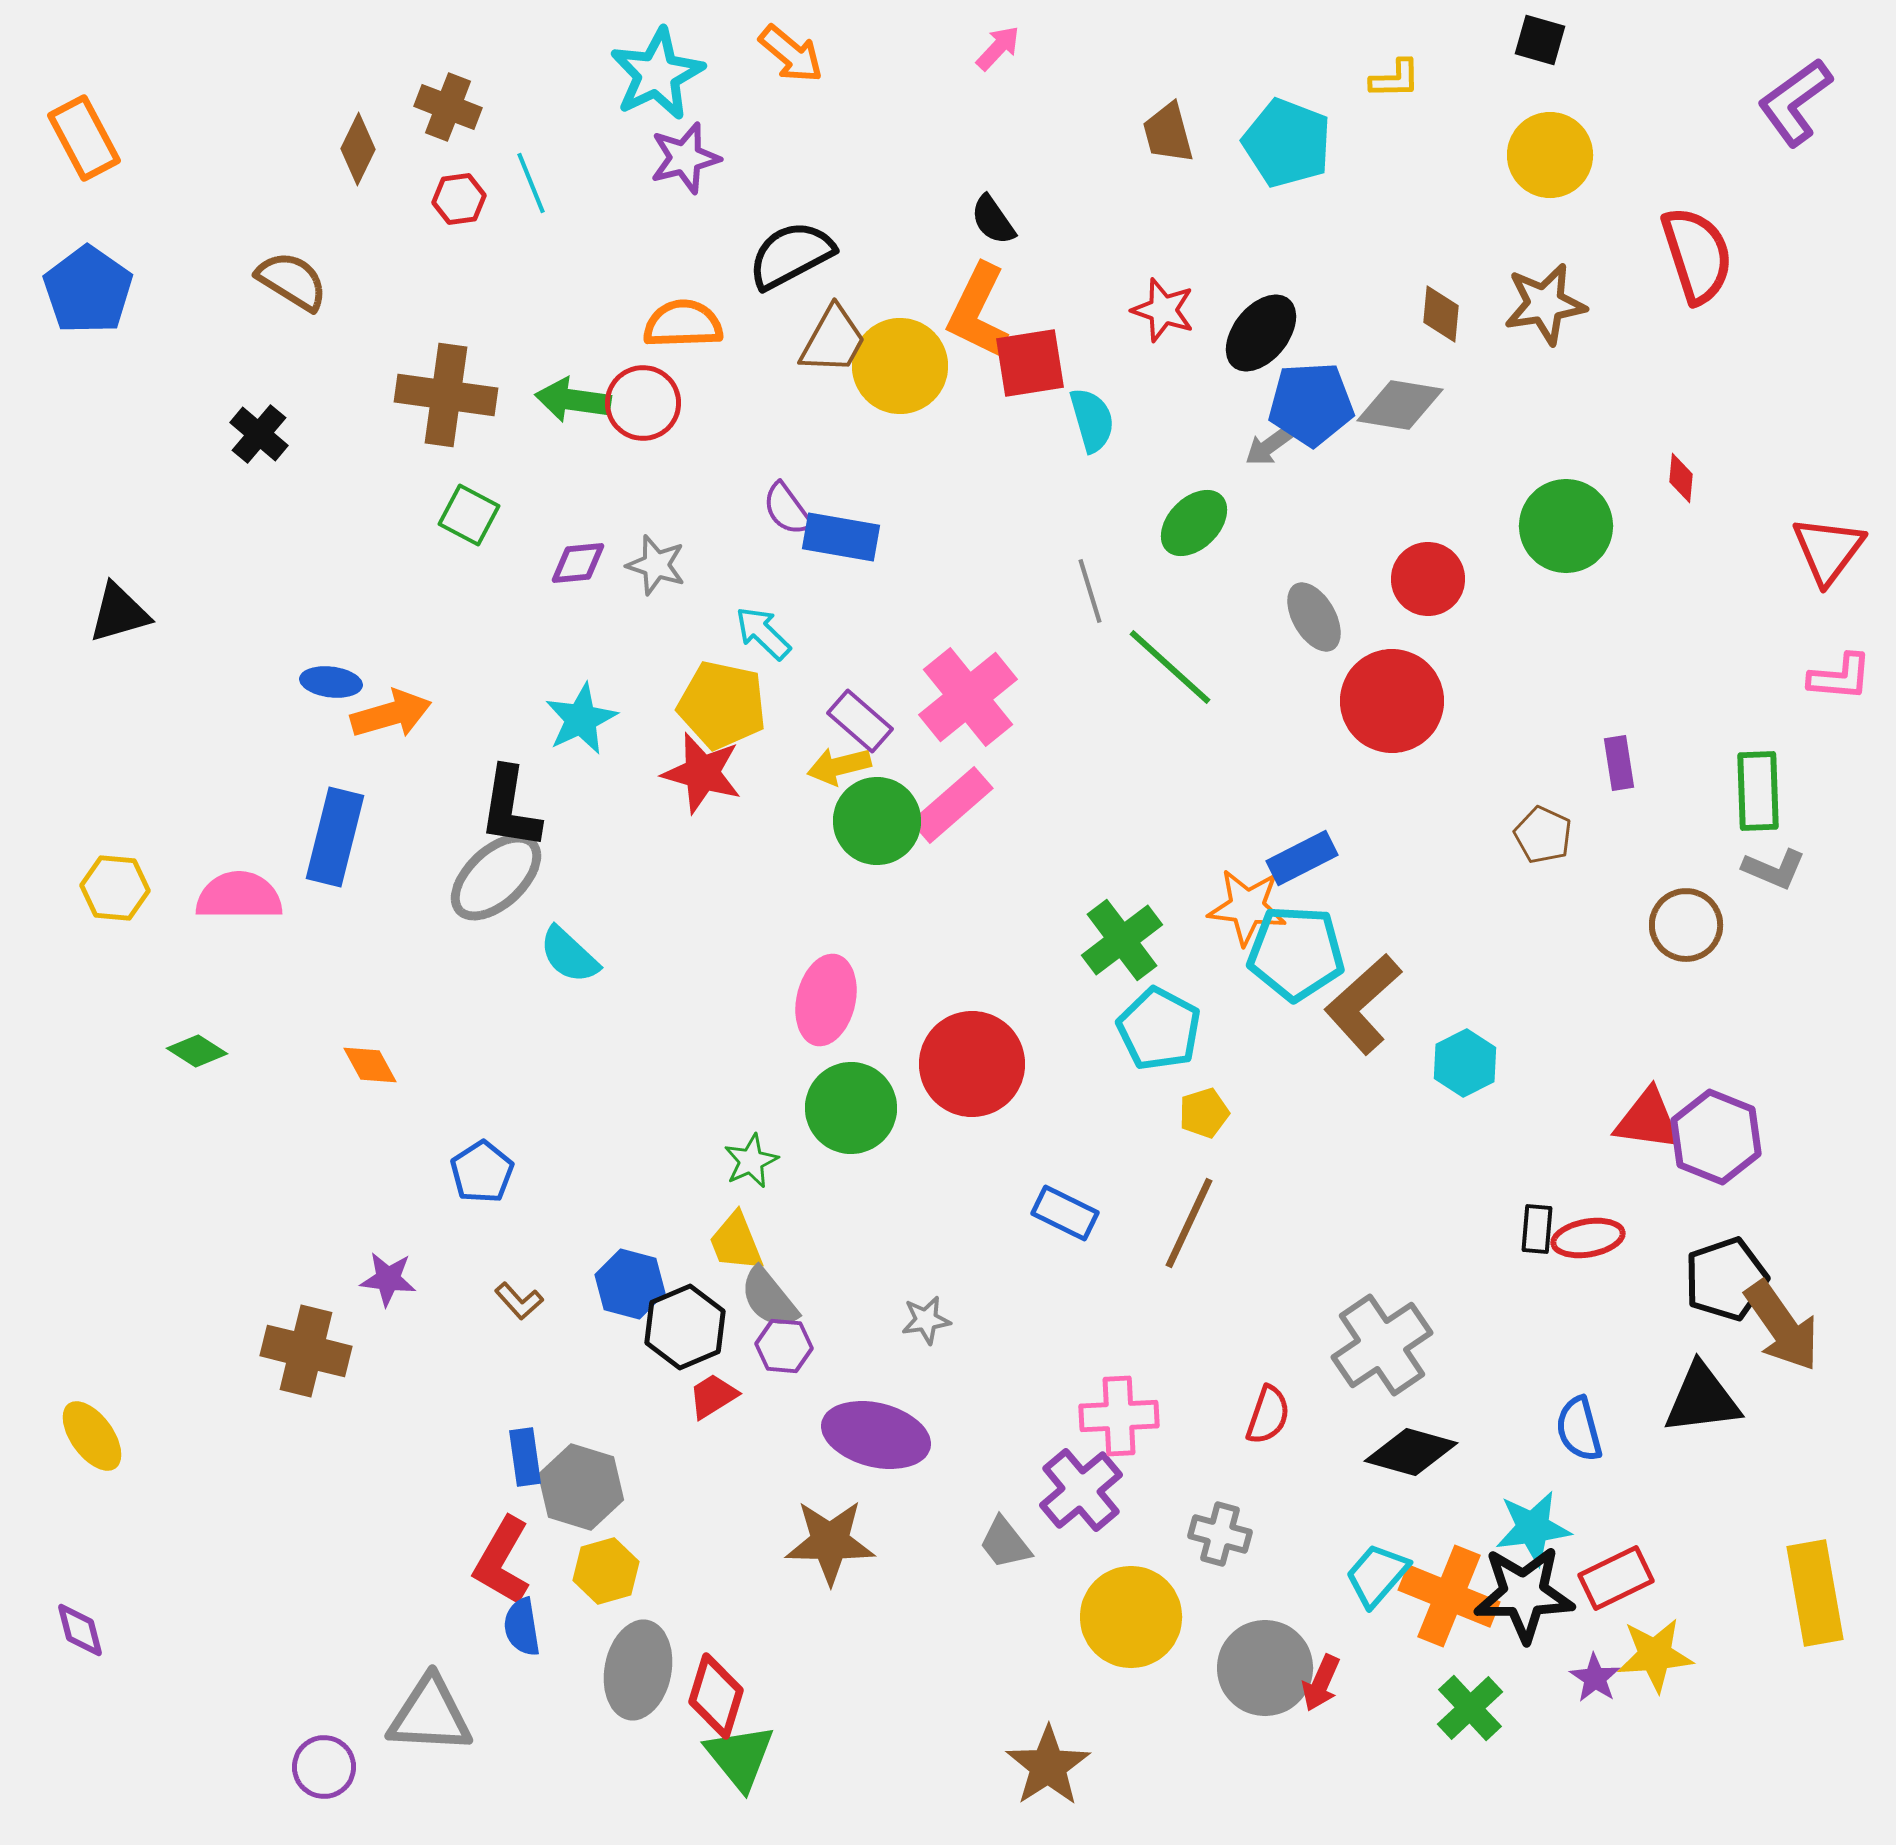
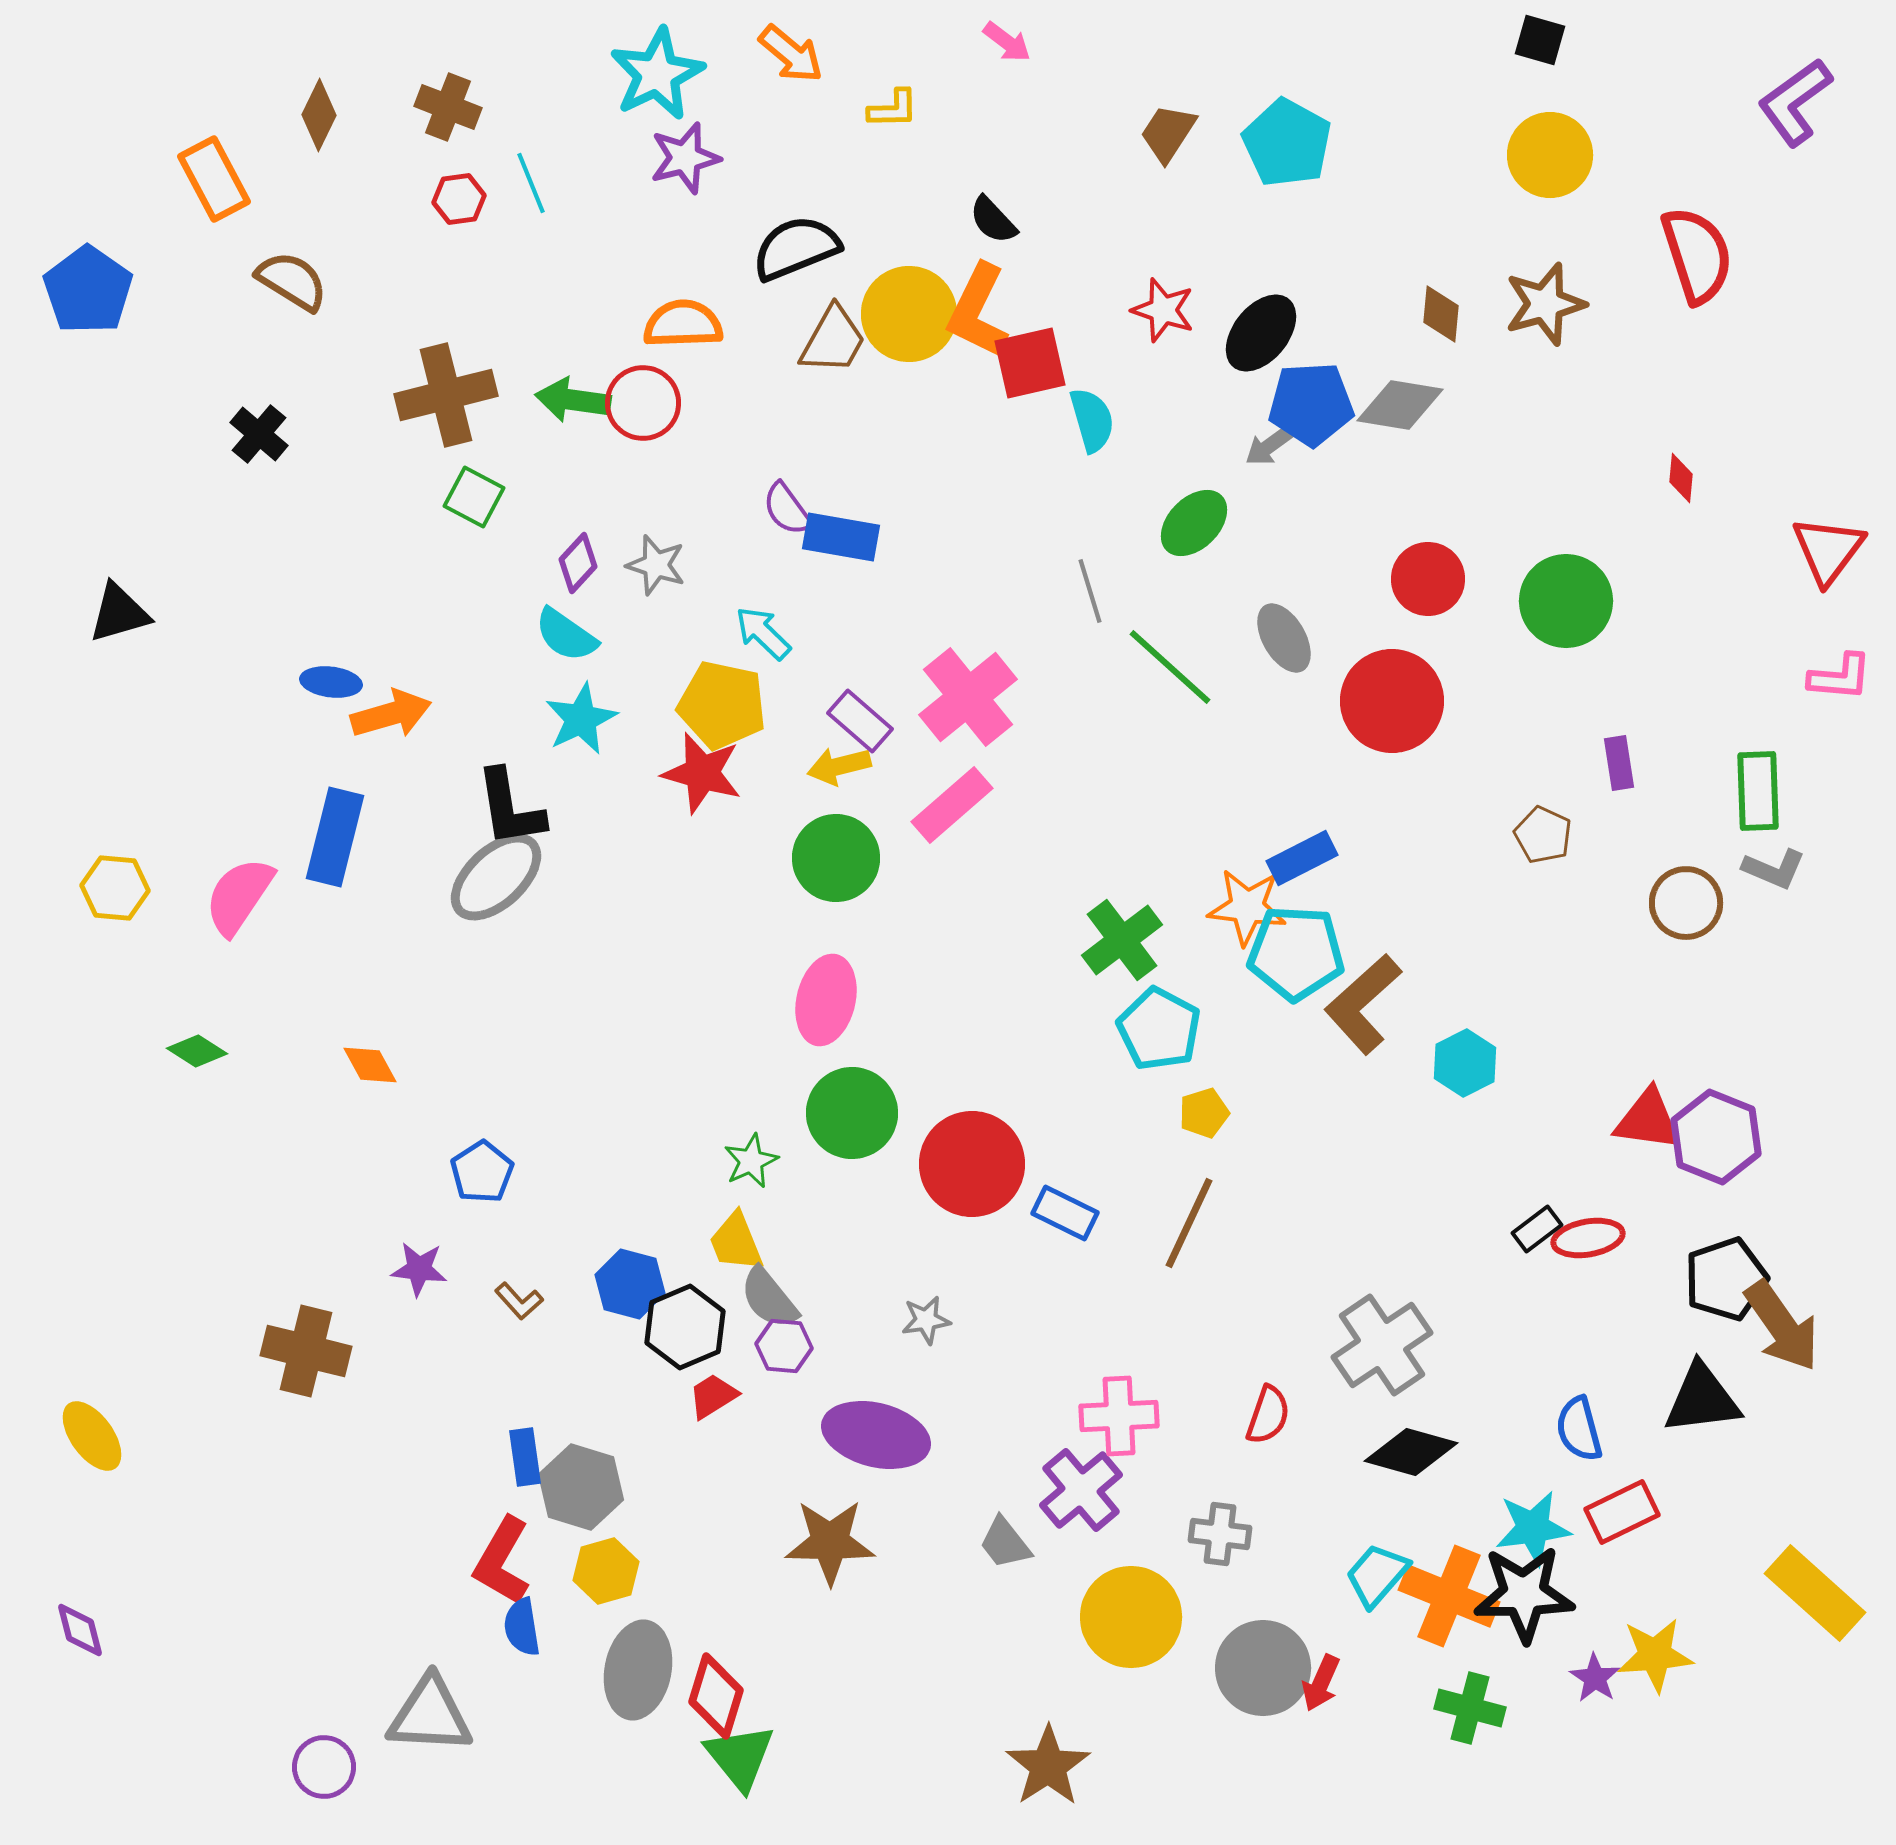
pink arrow at (998, 48): moved 9 px right, 6 px up; rotated 84 degrees clockwise
yellow L-shape at (1395, 79): moved 502 px left, 30 px down
brown trapezoid at (1168, 133): rotated 48 degrees clockwise
orange rectangle at (84, 138): moved 130 px right, 41 px down
cyan pentagon at (1287, 143): rotated 8 degrees clockwise
brown diamond at (358, 149): moved 39 px left, 34 px up
black semicircle at (993, 220): rotated 8 degrees counterclockwise
black semicircle at (791, 255): moved 5 px right, 7 px up; rotated 6 degrees clockwise
brown star at (1545, 304): rotated 6 degrees counterclockwise
red square at (1030, 363): rotated 4 degrees counterclockwise
yellow circle at (900, 366): moved 9 px right, 52 px up
brown cross at (446, 395): rotated 22 degrees counterclockwise
green square at (469, 515): moved 5 px right, 18 px up
green circle at (1566, 526): moved 75 px down
purple diamond at (578, 563): rotated 42 degrees counterclockwise
gray ellipse at (1314, 617): moved 30 px left, 21 px down
black L-shape at (510, 808): rotated 18 degrees counterclockwise
green circle at (877, 821): moved 41 px left, 37 px down
pink semicircle at (239, 896): rotated 56 degrees counterclockwise
brown circle at (1686, 925): moved 22 px up
cyan semicircle at (569, 955): moved 3 px left, 320 px up; rotated 8 degrees counterclockwise
red circle at (972, 1064): moved 100 px down
green circle at (851, 1108): moved 1 px right, 5 px down
black rectangle at (1537, 1229): rotated 48 degrees clockwise
purple star at (388, 1279): moved 31 px right, 10 px up
gray cross at (1220, 1534): rotated 8 degrees counterclockwise
red rectangle at (1616, 1578): moved 6 px right, 66 px up
yellow rectangle at (1815, 1593): rotated 38 degrees counterclockwise
gray circle at (1265, 1668): moved 2 px left
green cross at (1470, 1708): rotated 32 degrees counterclockwise
